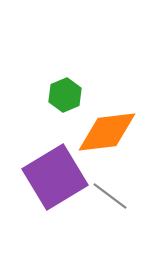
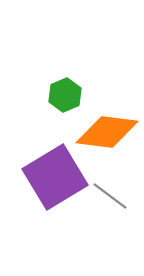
orange diamond: rotated 14 degrees clockwise
